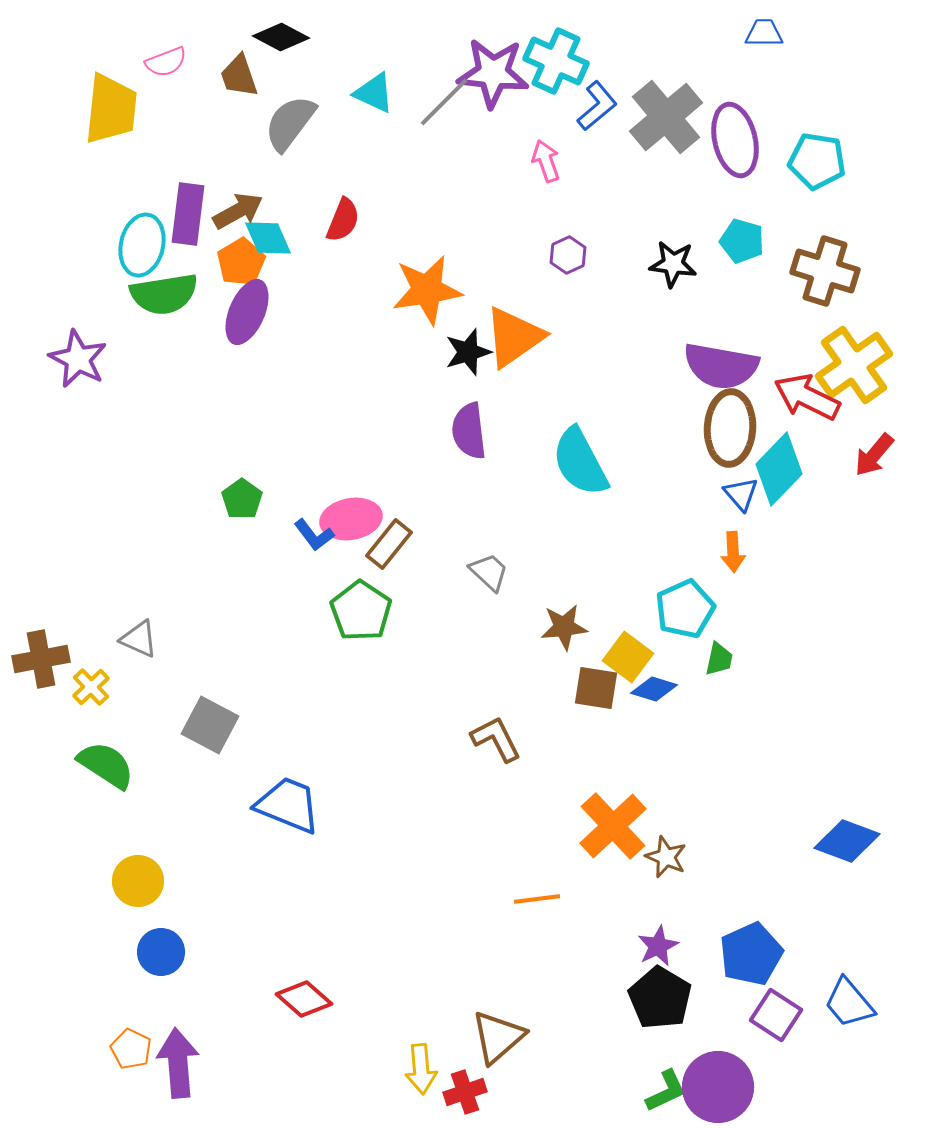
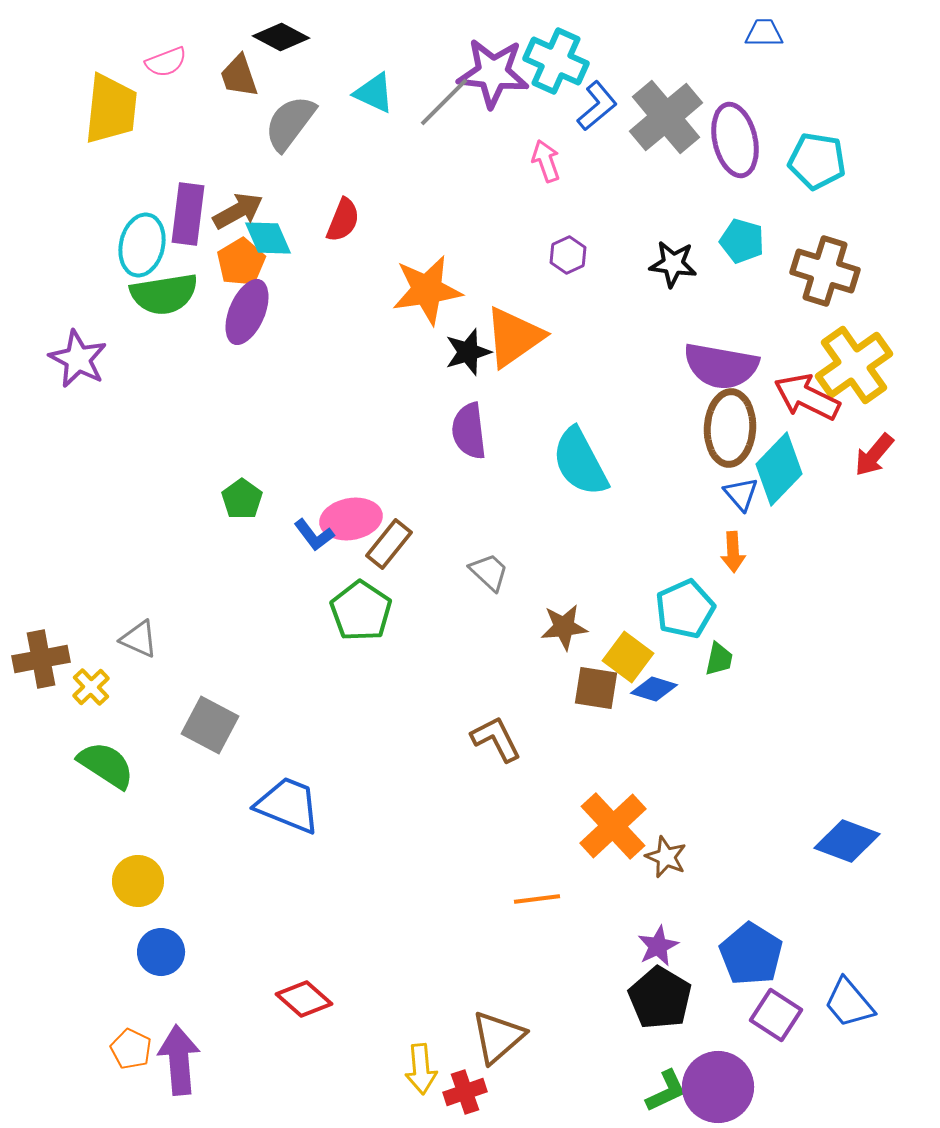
blue pentagon at (751, 954): rotated 16 degrees counterclockwise
purple arrow at (178, 1063): moved 1 px right, 3 px up
